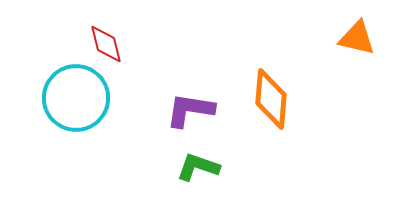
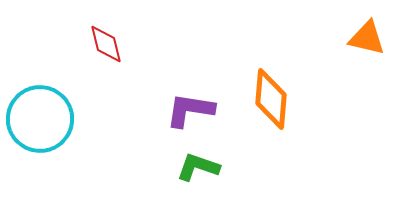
orange triangle: moved 10 px right
cyan circle: moved 36 px left, 21 px down
